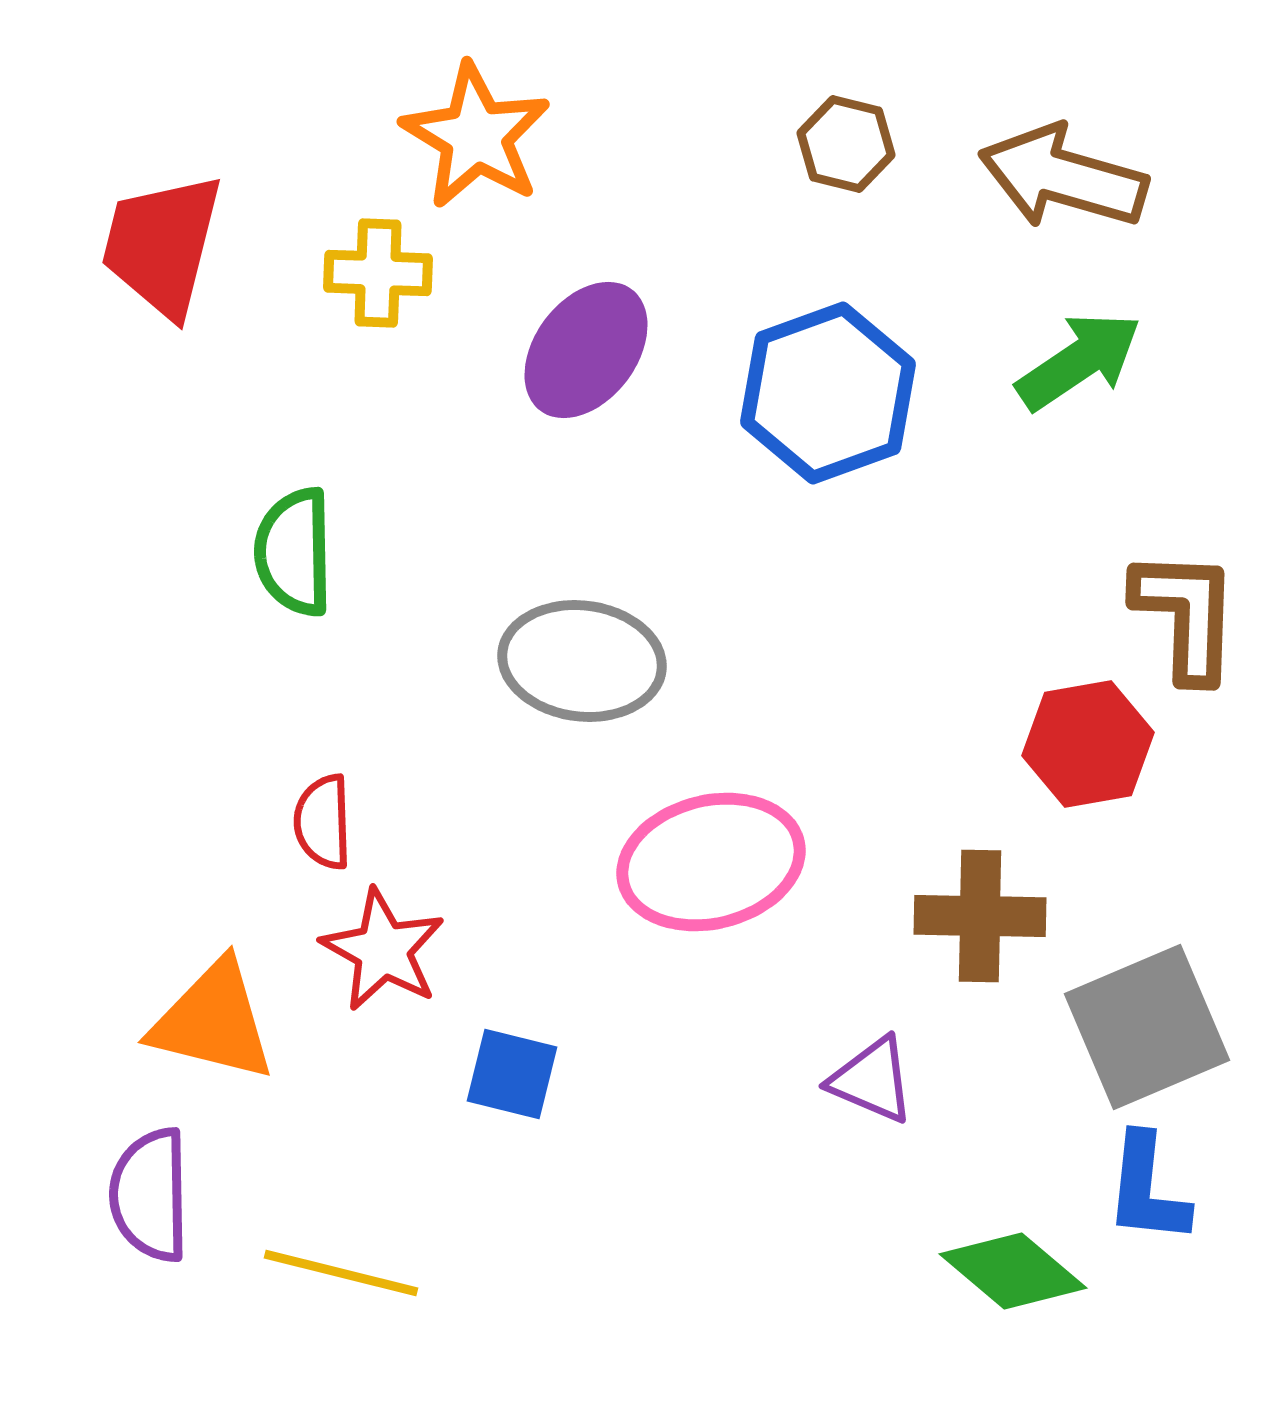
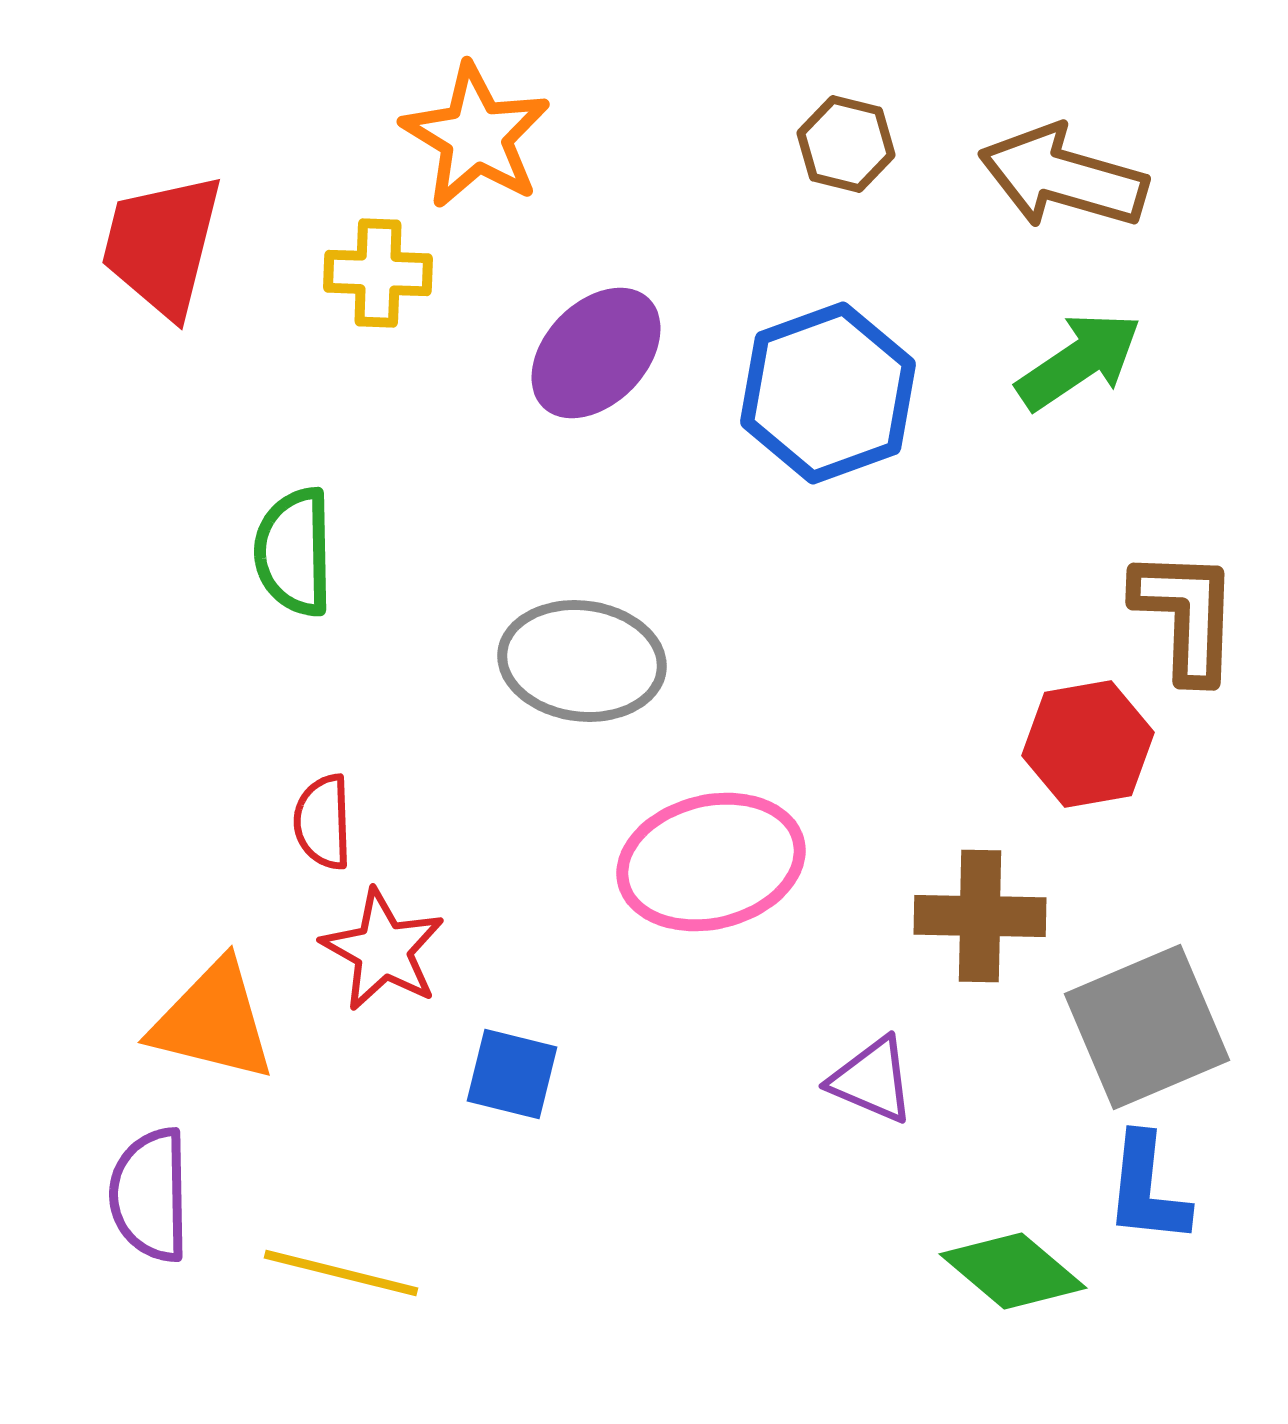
purple ellipse: moved 10 px right, 3 px down; rotated 7 degrees clockwise
